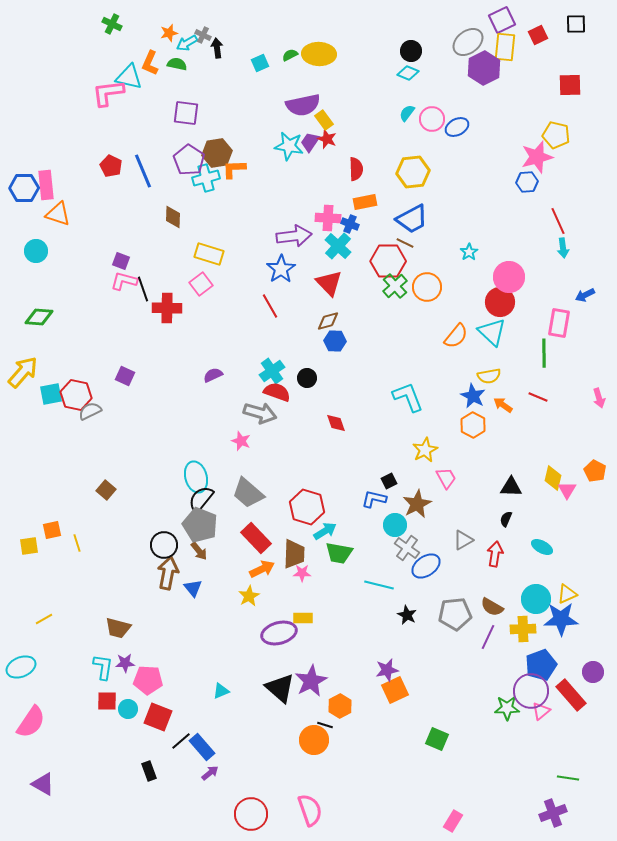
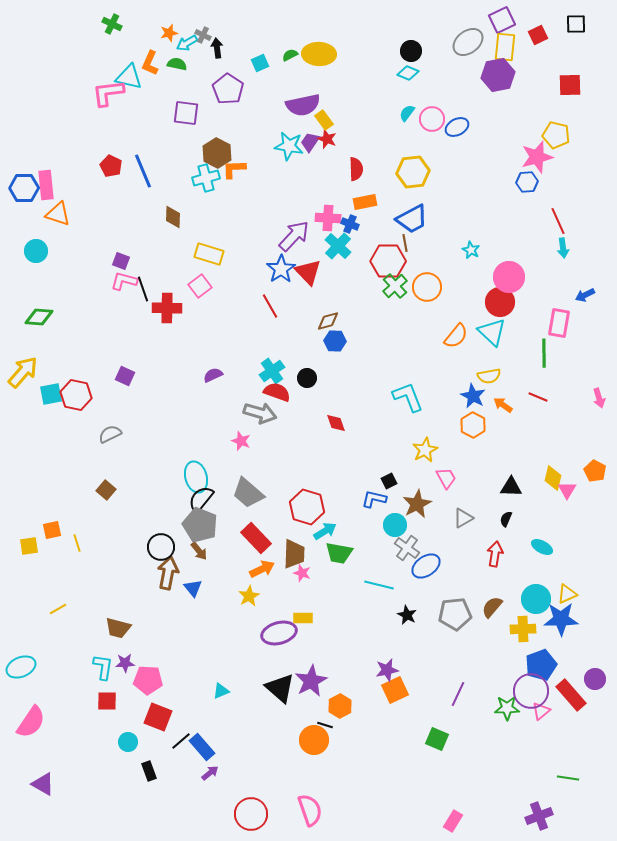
purple hexagon at (484, 68): moved 14 px right, 7 px down; rotated 16 degrees clockwise
brown hexagon at (217, 153): rotated 24 degrees counterclockwise
purple pentagon at (189, 160): moved 39 px right, 71 px up
purple arrow at (294, 236): rotated 40 degrees counterclockwise
brown line at (405, 243): rotated 54 degrees clockwise
cyan star at (469, 252): moved 2 px right, 2 px up; rotated 12 degrees counterclockwise
red triangle at (329, 283): moved 21 px left, 11 px up
pink square at (201, 284): moved 1 px left, 2 px down
gray semicircle at (90, 411): moved 20 px right, 23 px down
gray triangle at (463, 540): moved 22 px up
black circle at (164, 545): moved 3 px left, 2 px down
pink star at (302, 573): rotated 18 degrees clockwise
brown semicircle at (492, 607): rotated 100 degrees clockwise
yellow line at (44, 619): moved 14 px right, 10 px up
purple line at (488, 637): moved 30 px left, 57 px down
purple circle at (593, 672): moved 2 px right, 7 px down
cyan circle at (128, 709): moved 33 px down
purple cross at (553, 813): moved 14 px left, 3 px down
